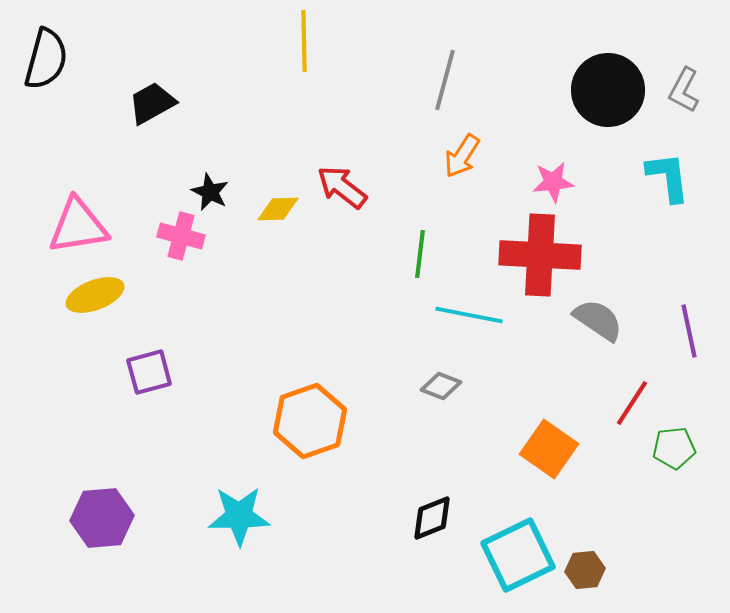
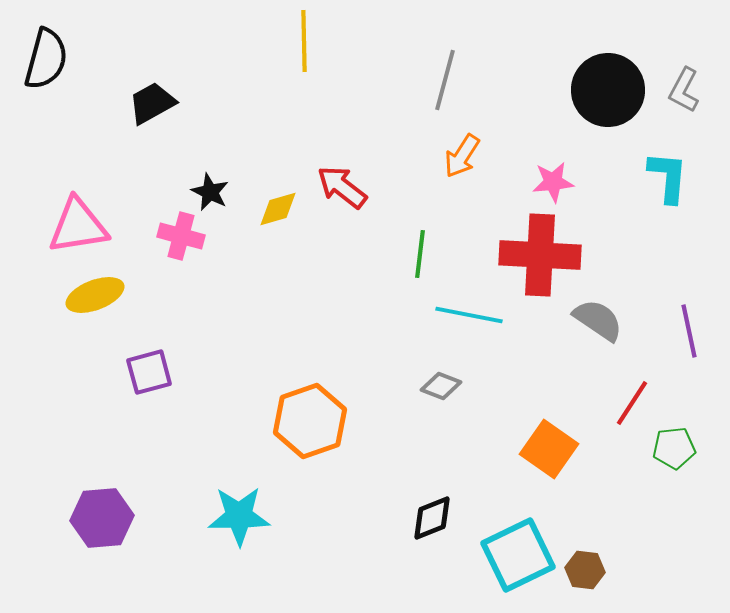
cyan L-shape: rotated 12 degrees clockwise
yellow diamond: rotated 15 degrees counterclockwise
brown hexagon: rotated 12 degrees clockwise
